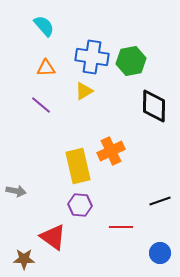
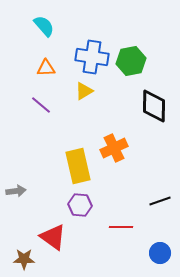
orange cross: moved 3 px right, 3 px up
gray arrow: rotated 18 degrees counterclockwise
